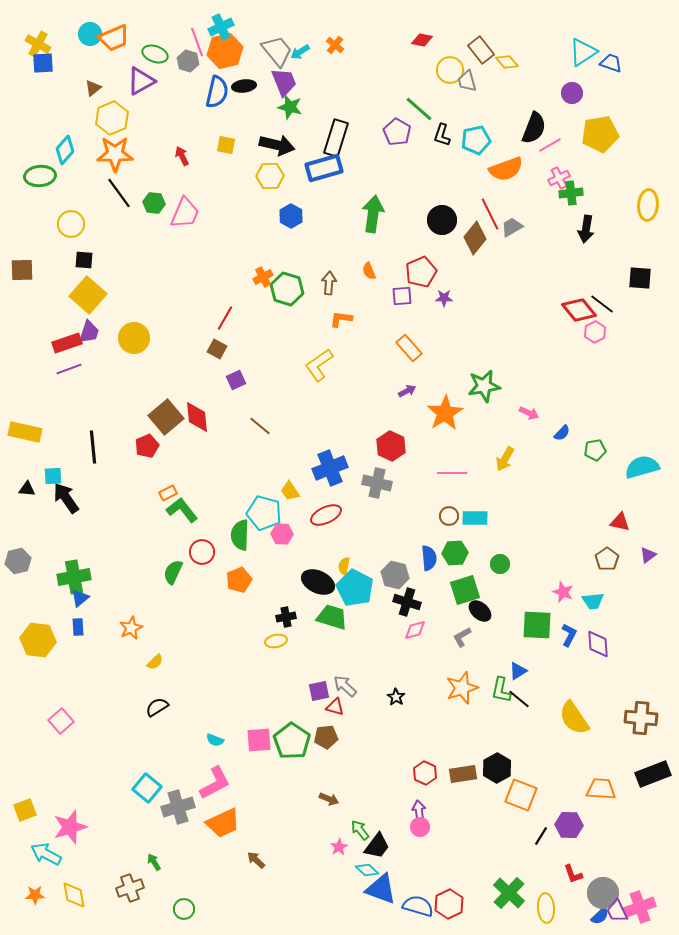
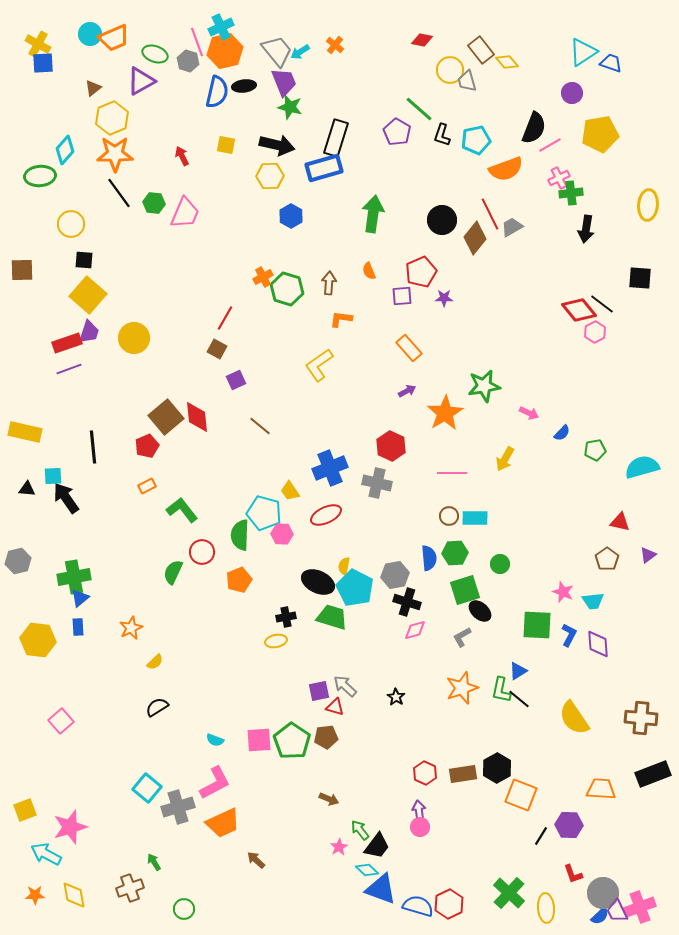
orange rectangle at (168, 493): moved 21 px left, 7 px up
gray hexagon at (395, 575): rotated 24 degrees counterclockwise
